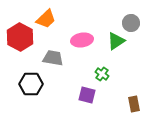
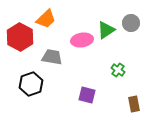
green triangle: moved 10 px left, 11 px up
gray trapezoid: moved 1 px left, 1 px up
green cross: moved 16 px right, 4 px up
black hexagon: rotated 20 degrees counterclockwise
